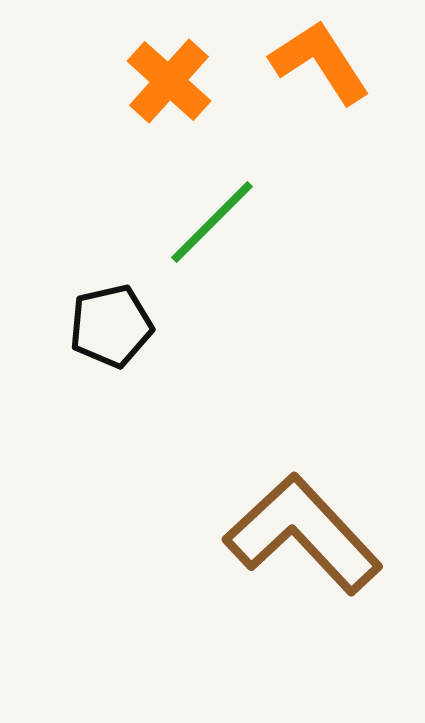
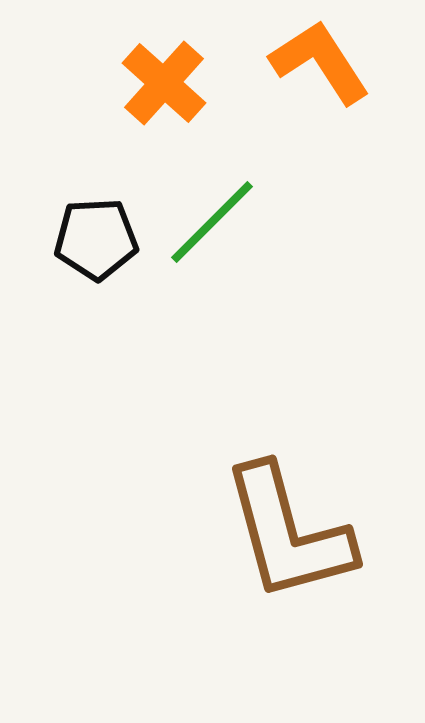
orange cross: moved 5 px left, 2 px down
black pentagon: moved 15 px left, 87 px up; rotated 10 degrees clockwise
brown L-shape: moved 15 px left, 1 px up; rotated 152 degrees counterclockwise
